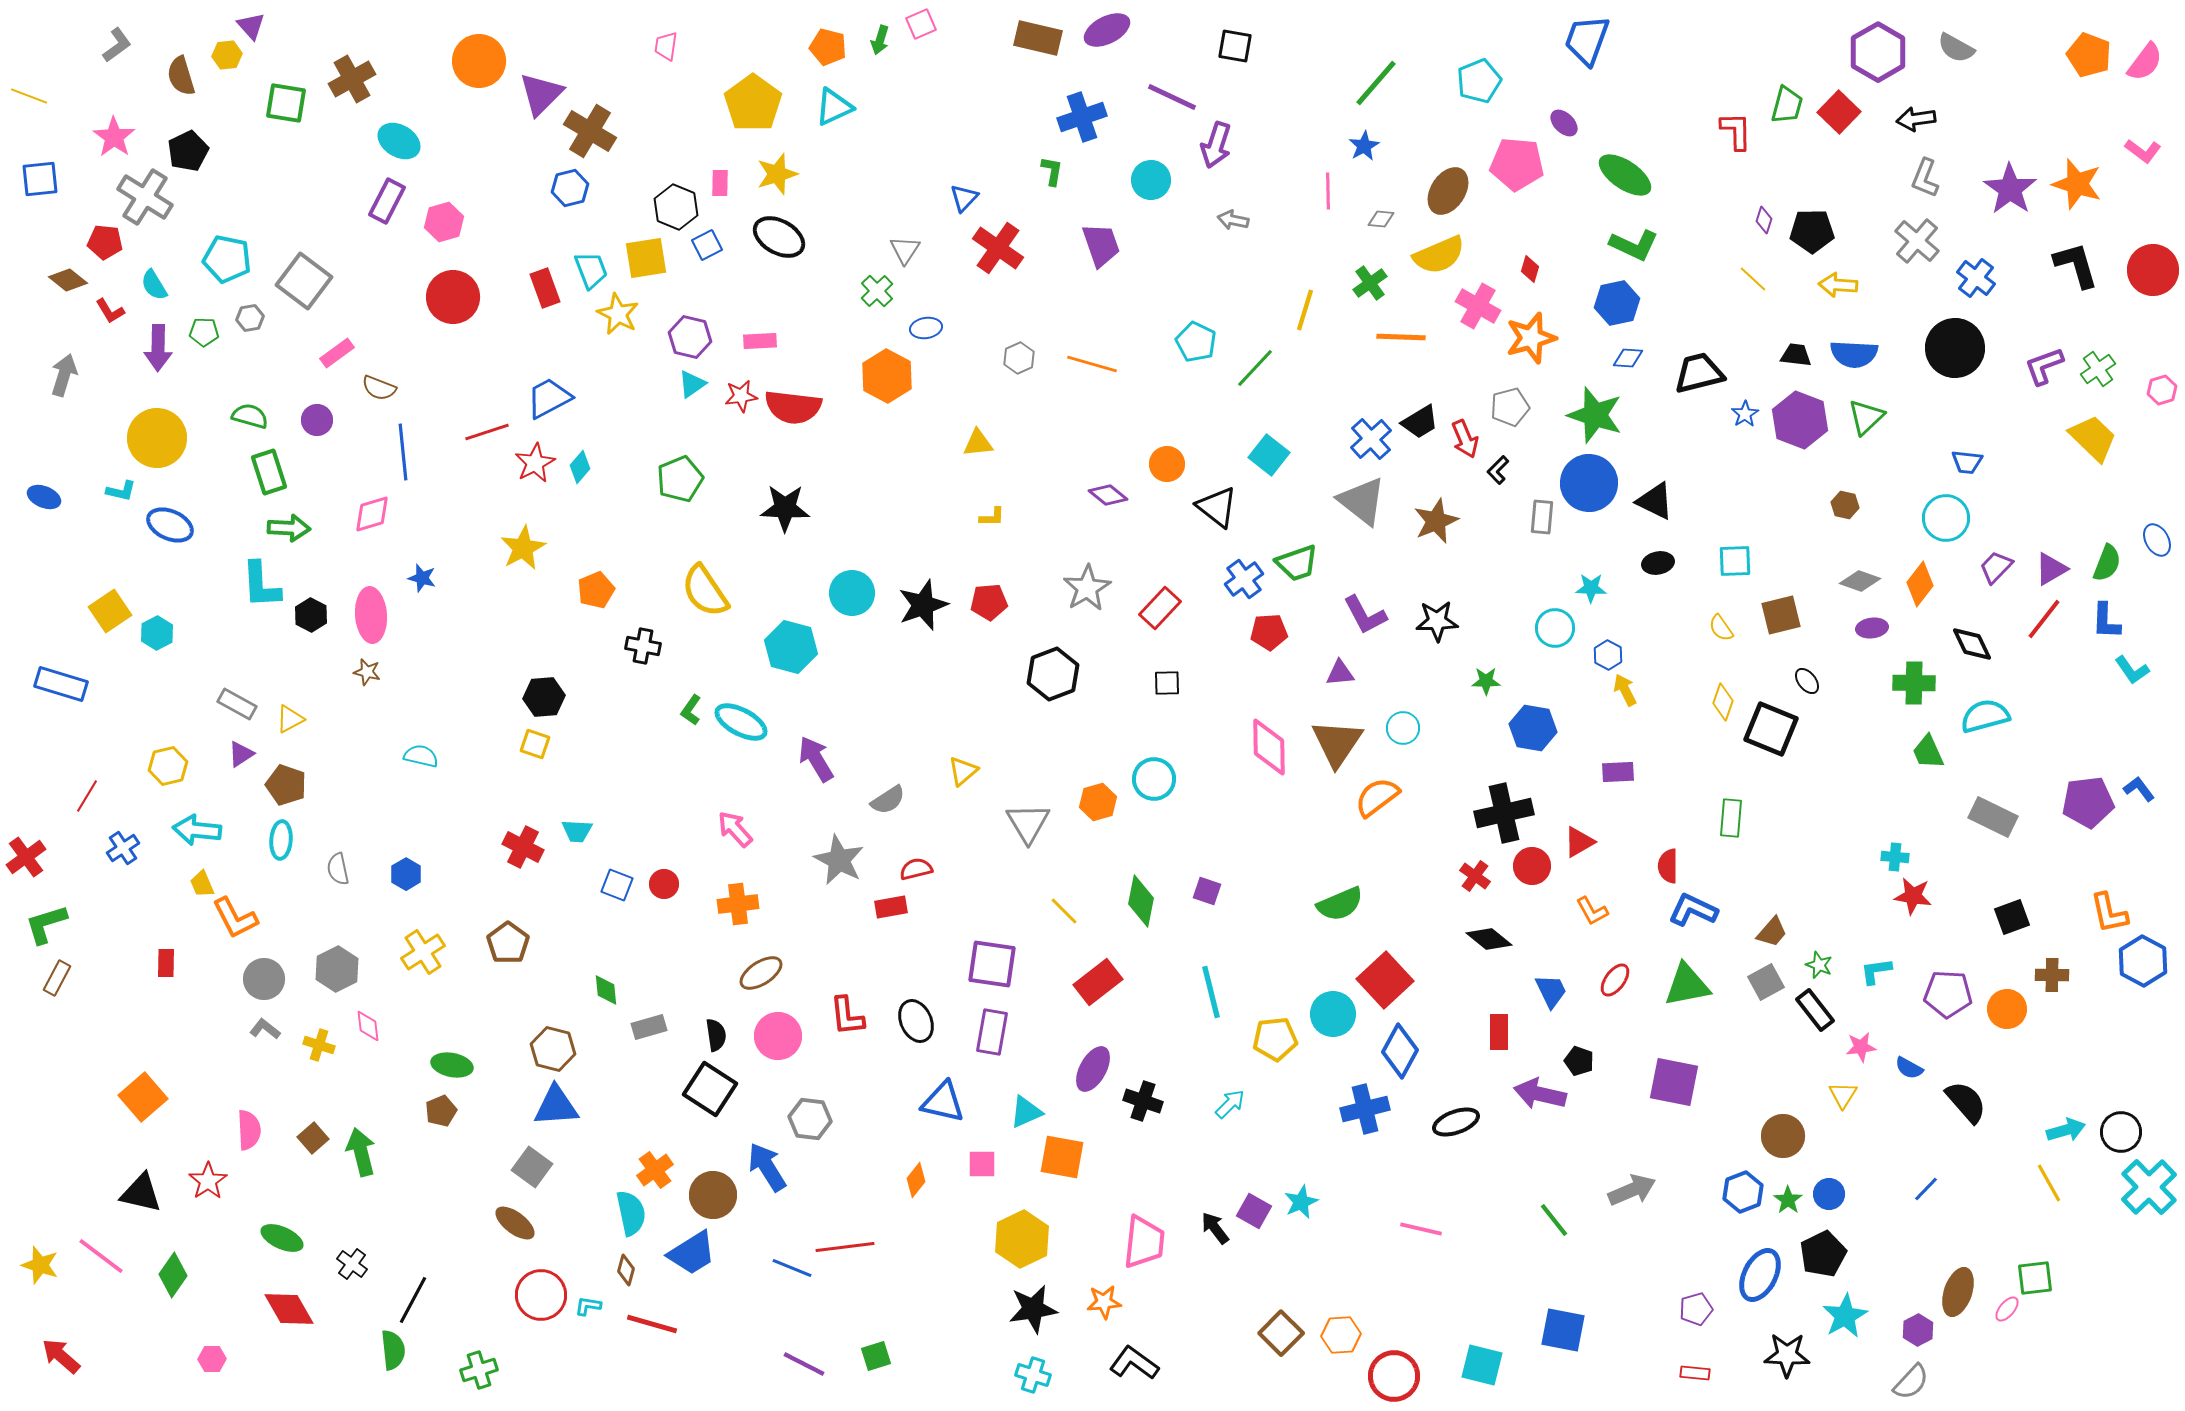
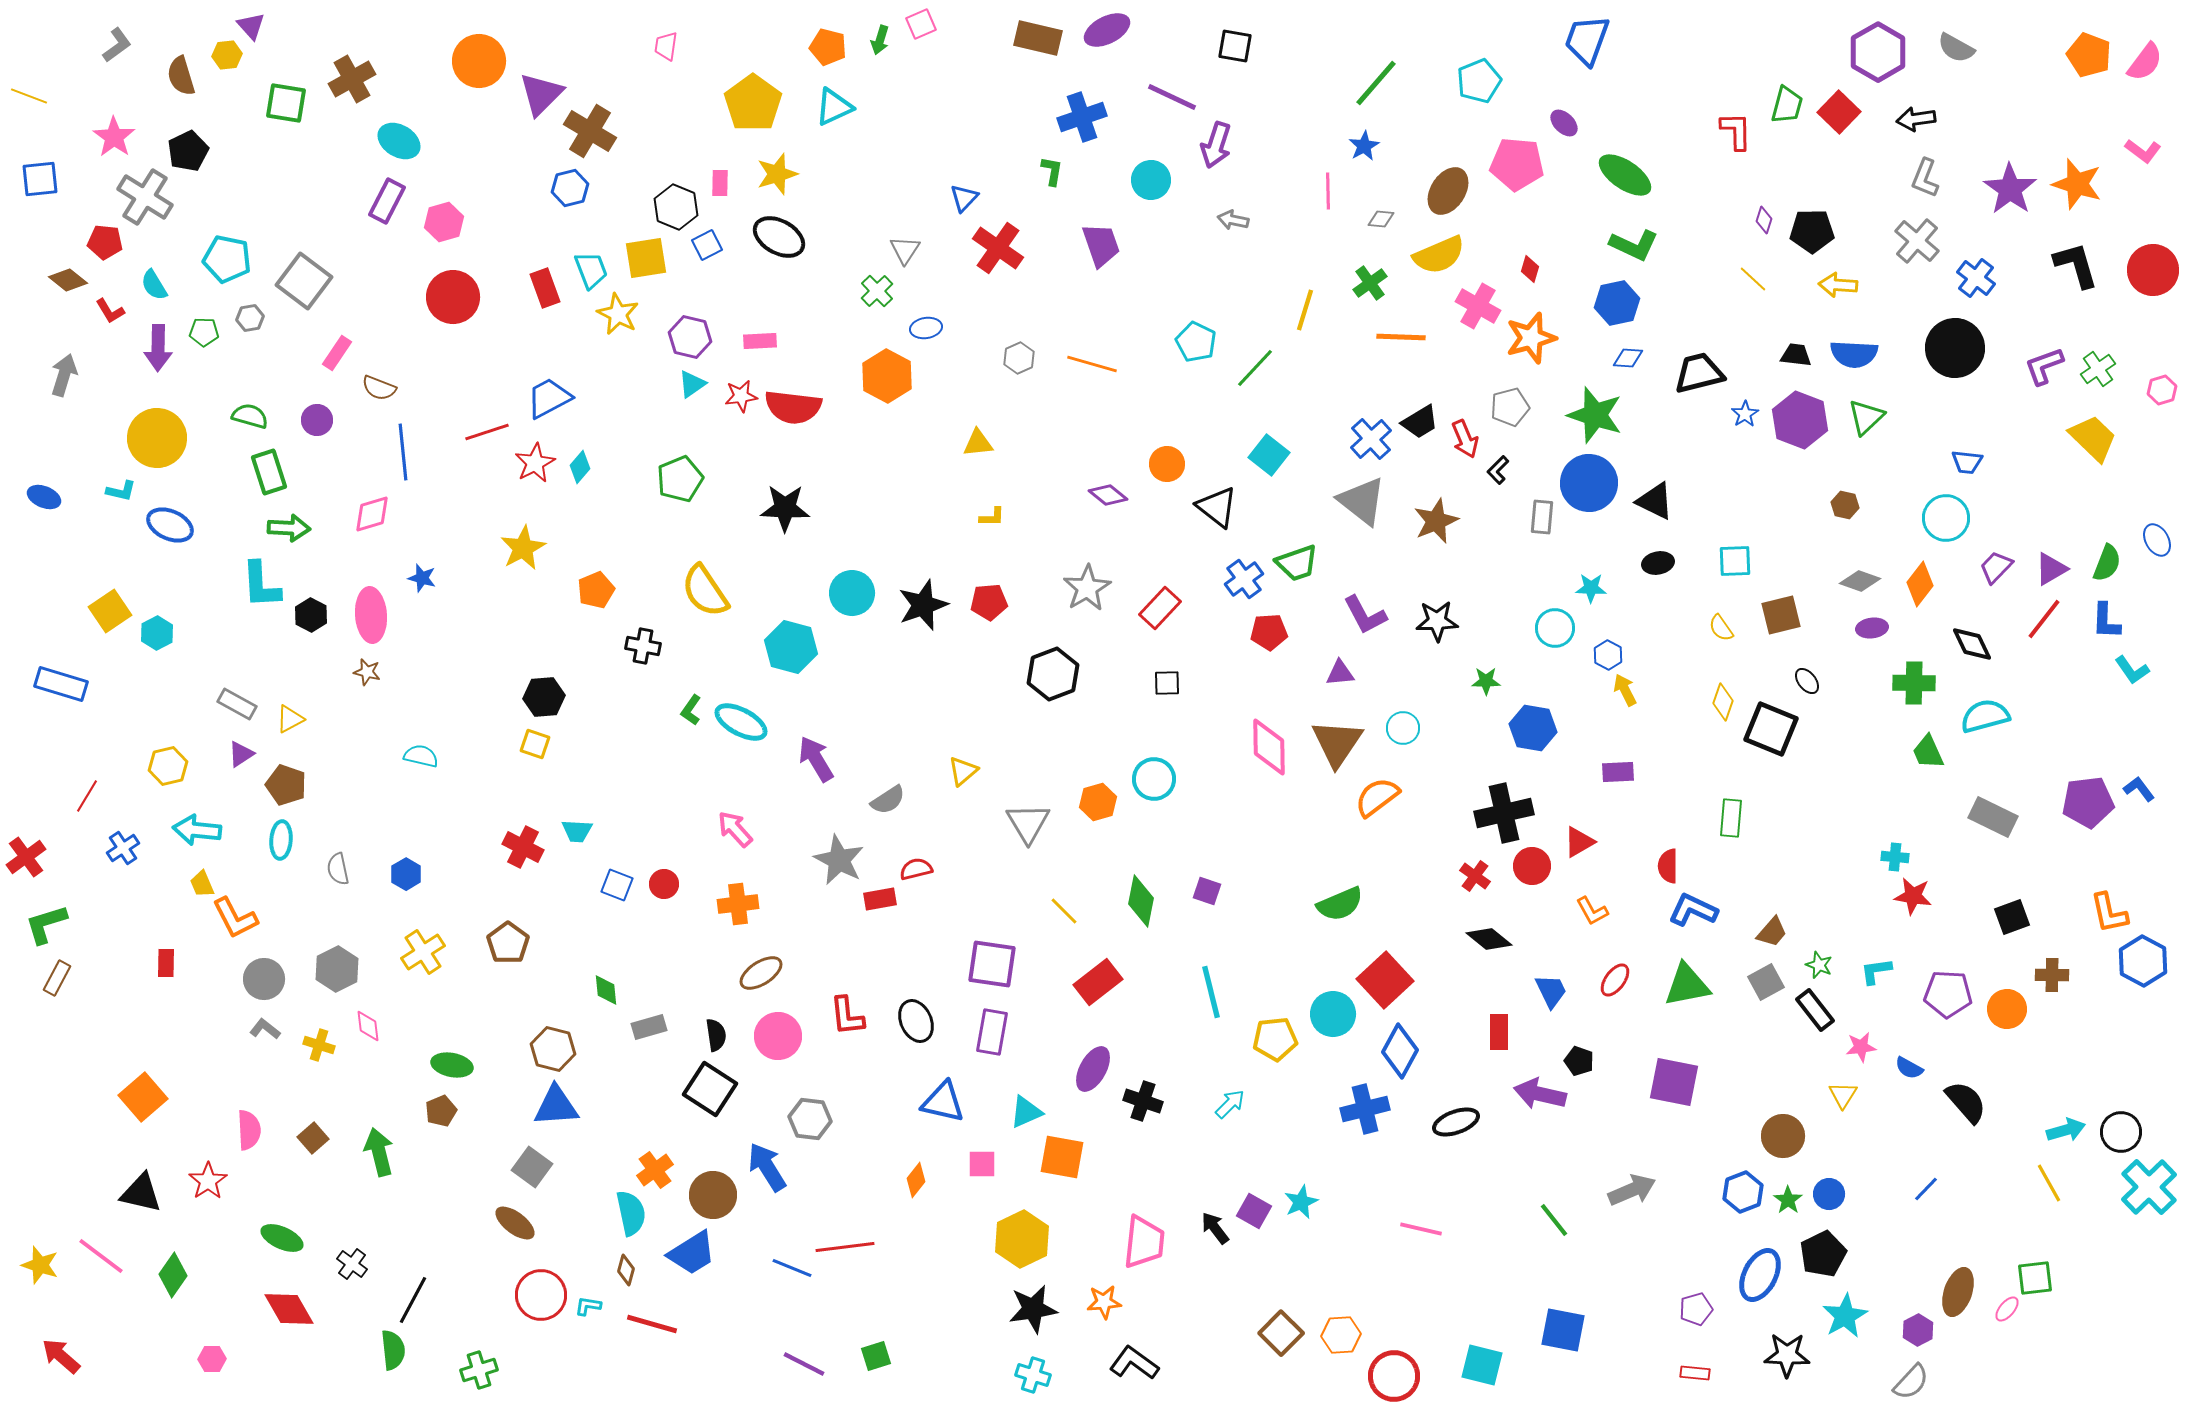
pink rectangle at (337, 353): rotated 20 degrees counterclockwise
red rectangle at (891, 907): moved 11 px left, 8 px up
green arrow at (361, 1152): moved 18 px right
